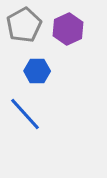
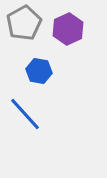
gray pentagon: moved 2 px up
blue hexagon: moved 2 px right; rotated 10 degrees clockwise
